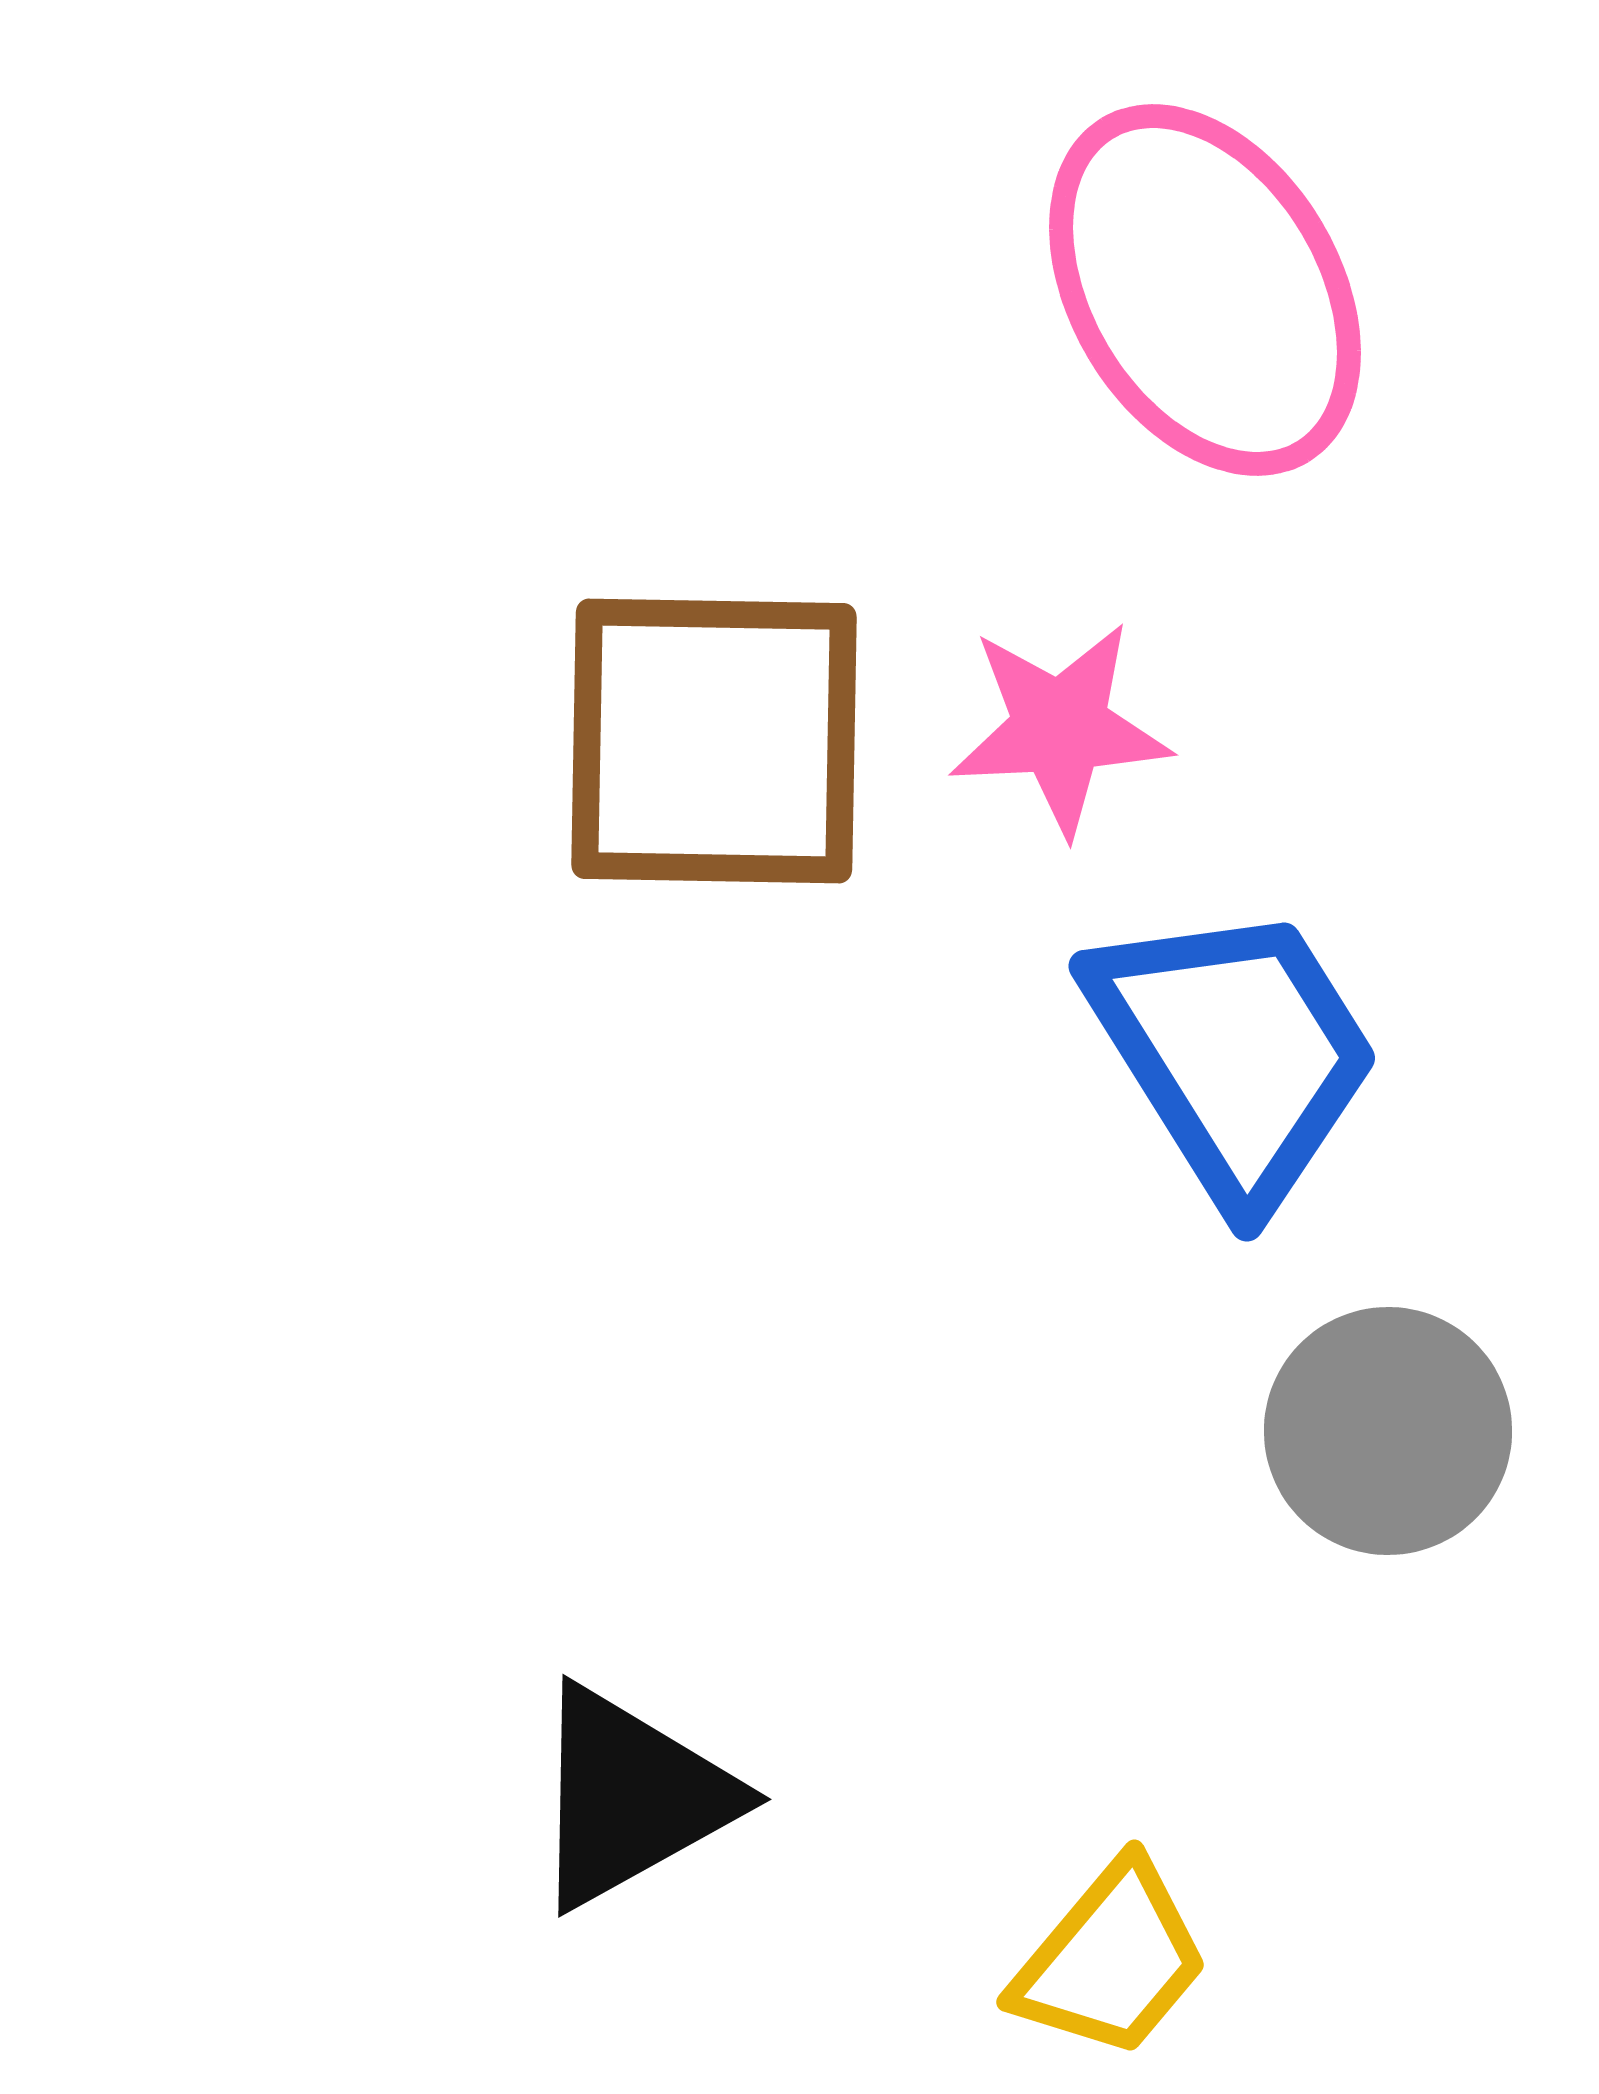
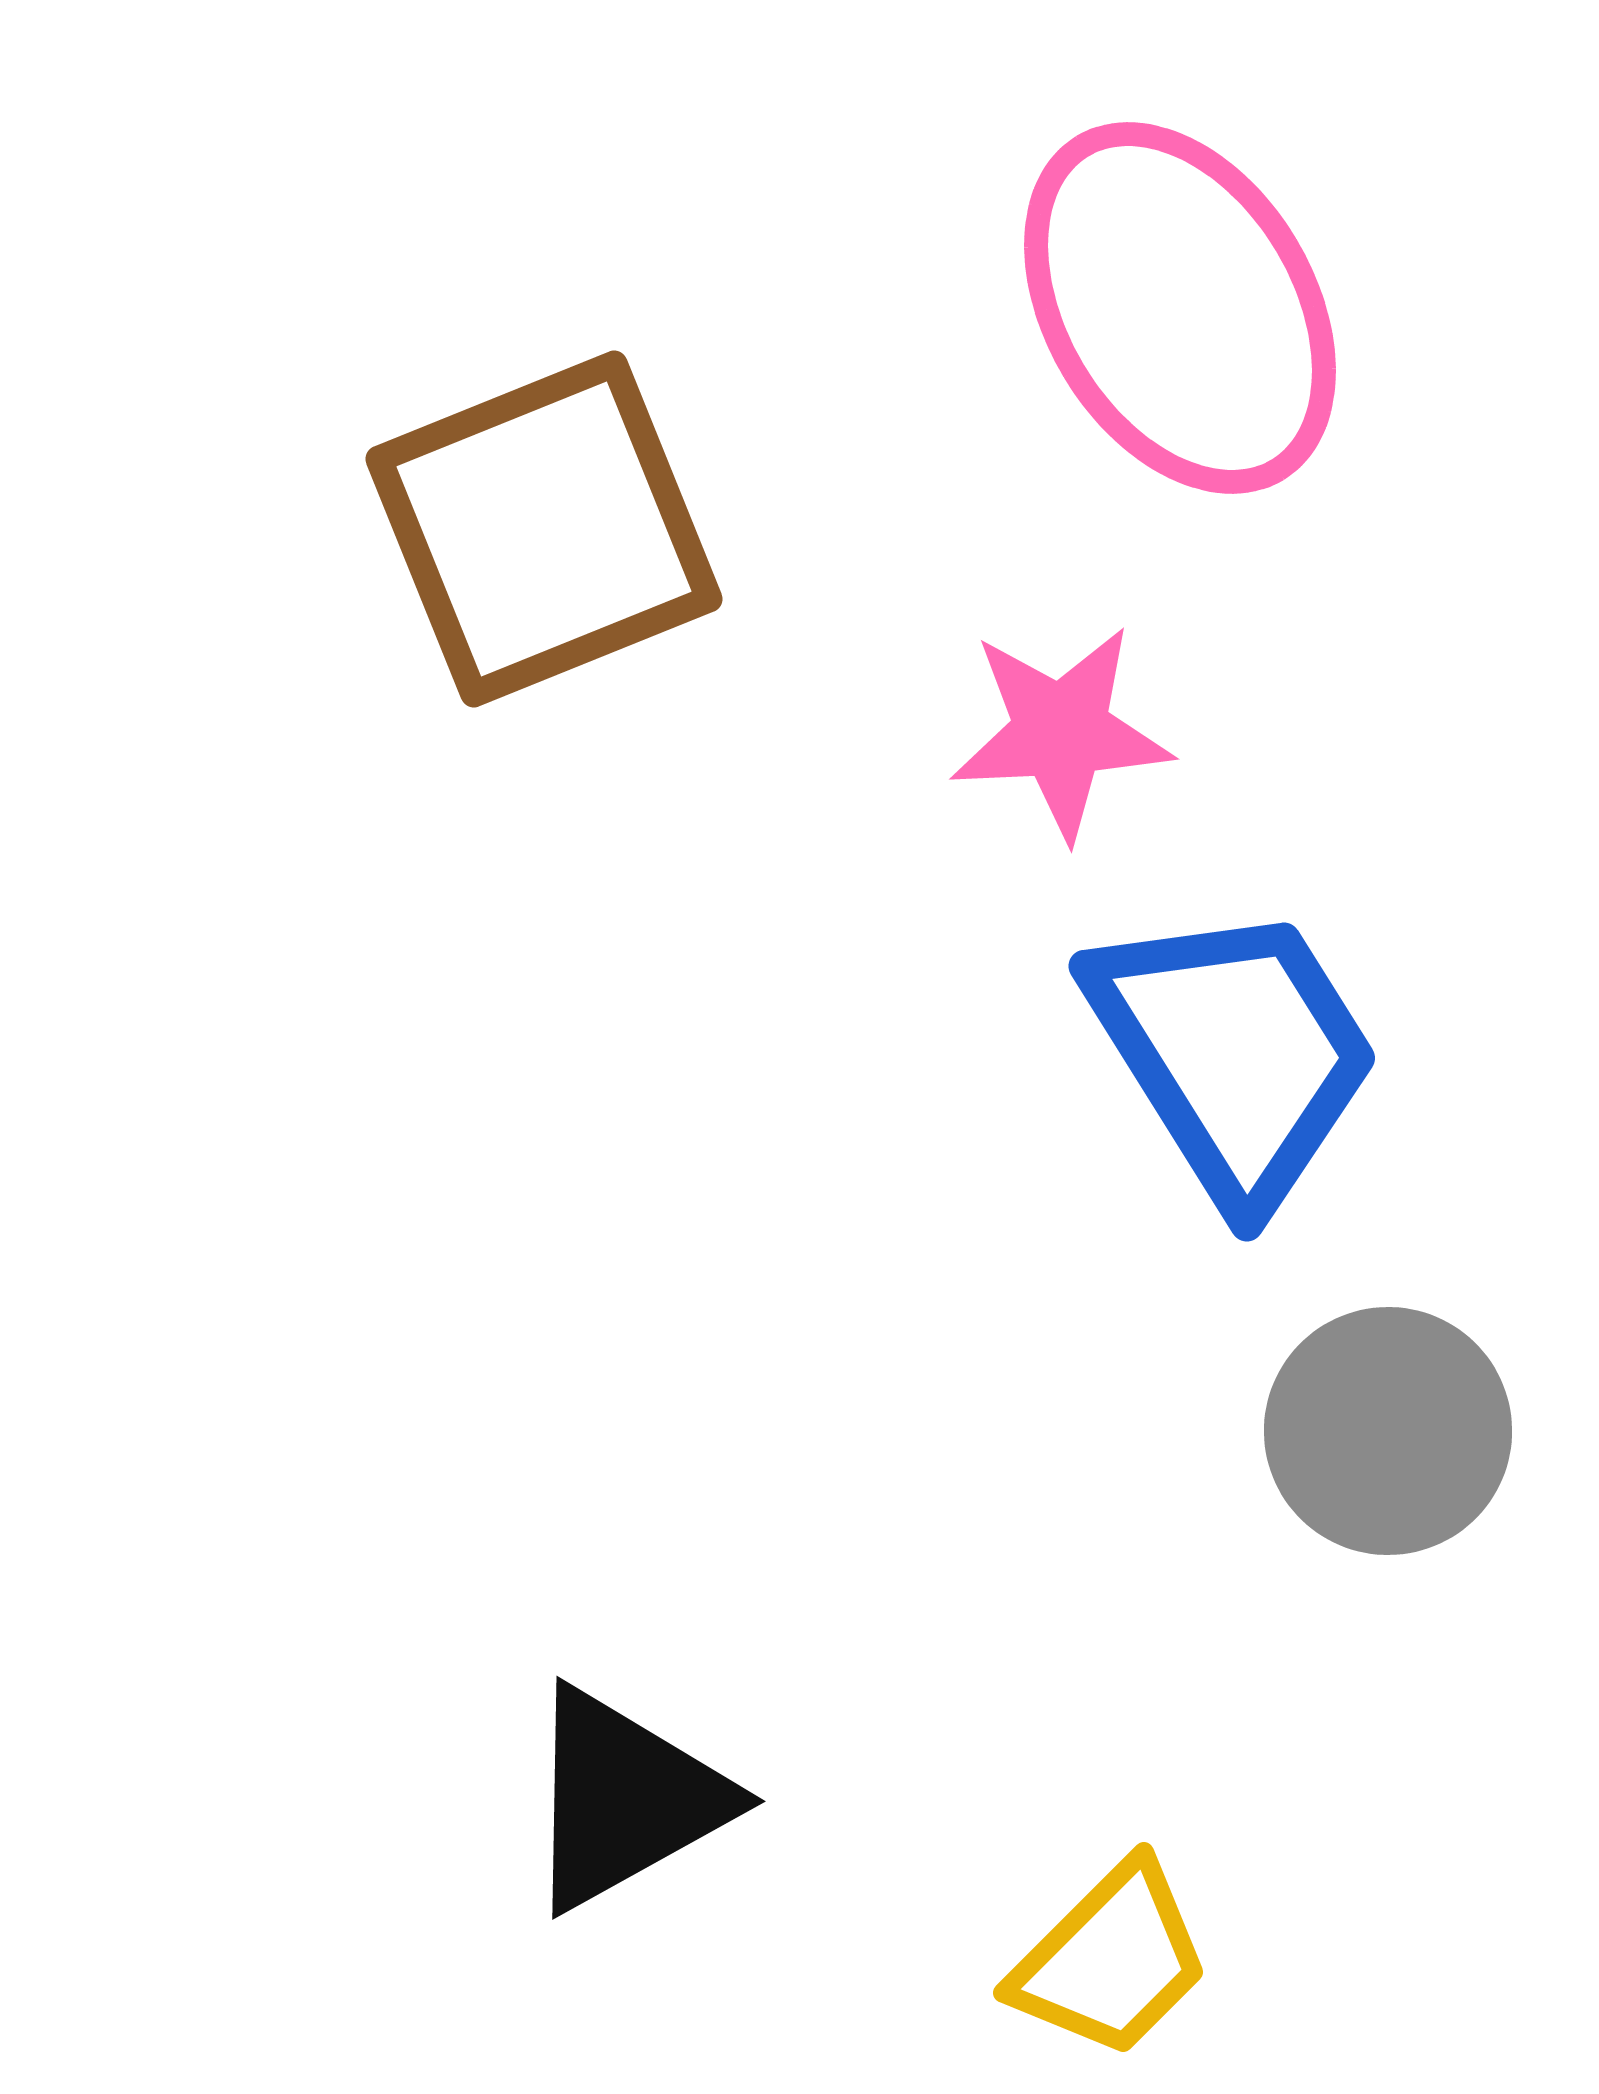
pink ellipse: moved 25 px left, 18 px down
pink star: moved 1 px right, 4 px down
brown square: moved 170 px left, 212 px up; rotated 23 degrees counterclockwise
black triangle: moved 6 px left, 2 px down
yellow trapezoid: rotated 5 degrees clockwise
